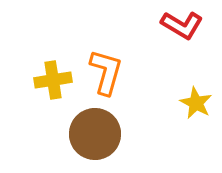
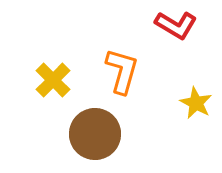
red L-shape: moved 6 px left
orange L-shape: moved 16 px right, 1 px up
yellow cross: rotated 36 degrees counterclockwise
